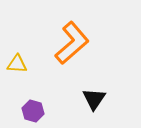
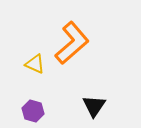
yellow triangle: moved 18 px right; rotated 20 degrees clockwise
black triangle: moved 7 px down
